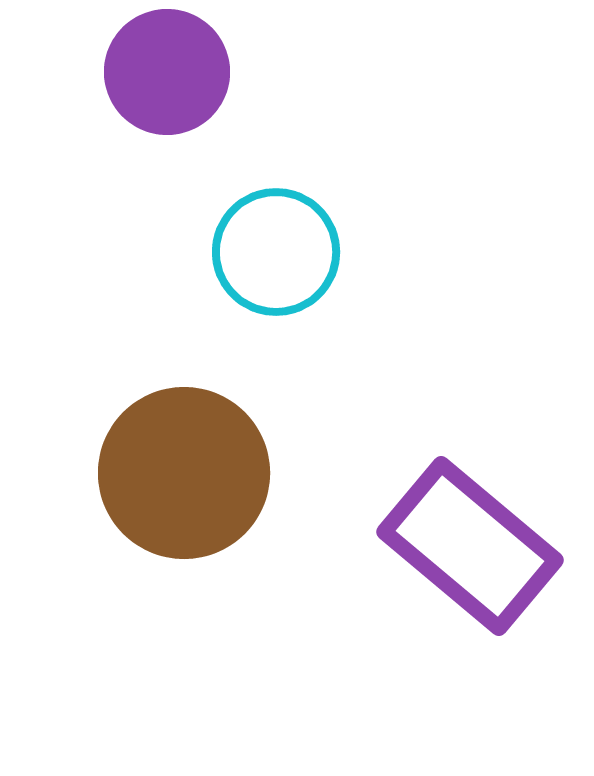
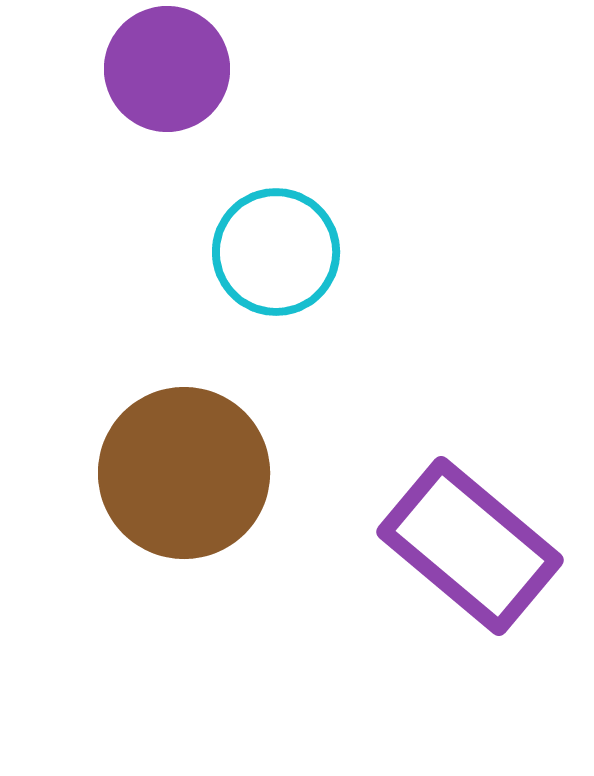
purple circle: moved 3 px up
